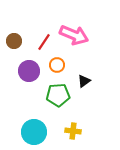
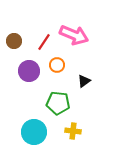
green pentagon: moved 8 px down; rotated 10 degrees clockwise
